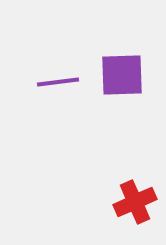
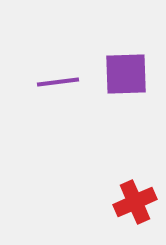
purple square: moved 4 px right, 1 px up
